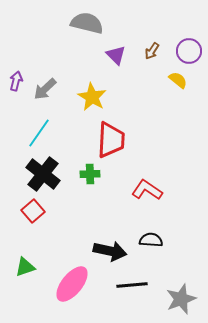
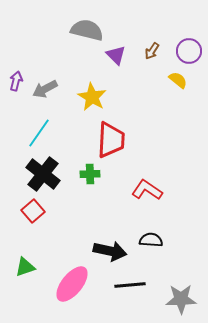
gray semicircle: moved 7 px down
gray arrow: rotated 15 degrees clockwise
black line: moved 2 px left
gray star: rotated 20 degrees clockwise
